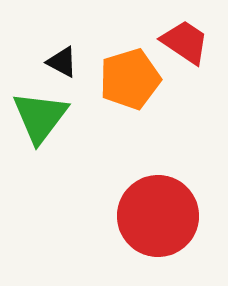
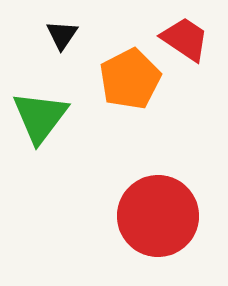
red trapezoid: moved 3 px up
black triangle: moved 27 px up; rotated 36 degrees clockwise
orange pentagon: rotated 10 degrees counterclockwise
